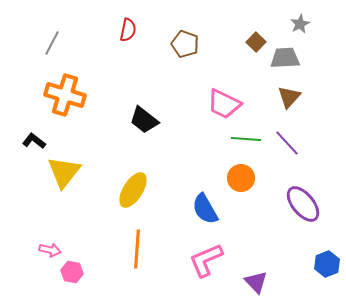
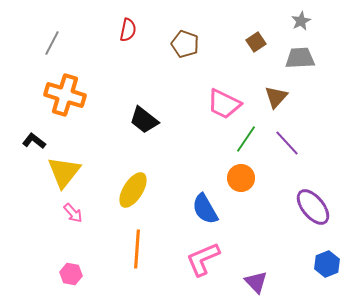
gray star: moved 1 px right, 3 px up
brown square: rotated 12 degrees clockwise
gray trapezoid: moved 15 px right
brown triangle: moved 13 px left
green line: rotated 60 degrees counterclockwise
purple ellipse: moved 10 px right, 3 px down
pink arrow: moved 23 px right, 37 px up; rotated 35 degrees clockwise
pink L-shape: moved 3 px left, 1 px up
pink hexagon: moved 1 px left, 2 px down
